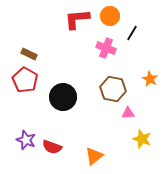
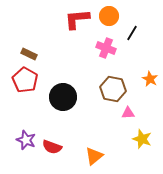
orange circle: moved 1 px left
